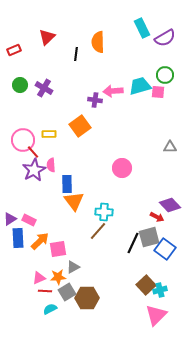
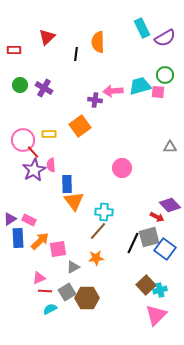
red rectangle at (14, 50): rotated 24 degrees clockwise
orange star at (58, 277): moved 38 px right, 19 px up
